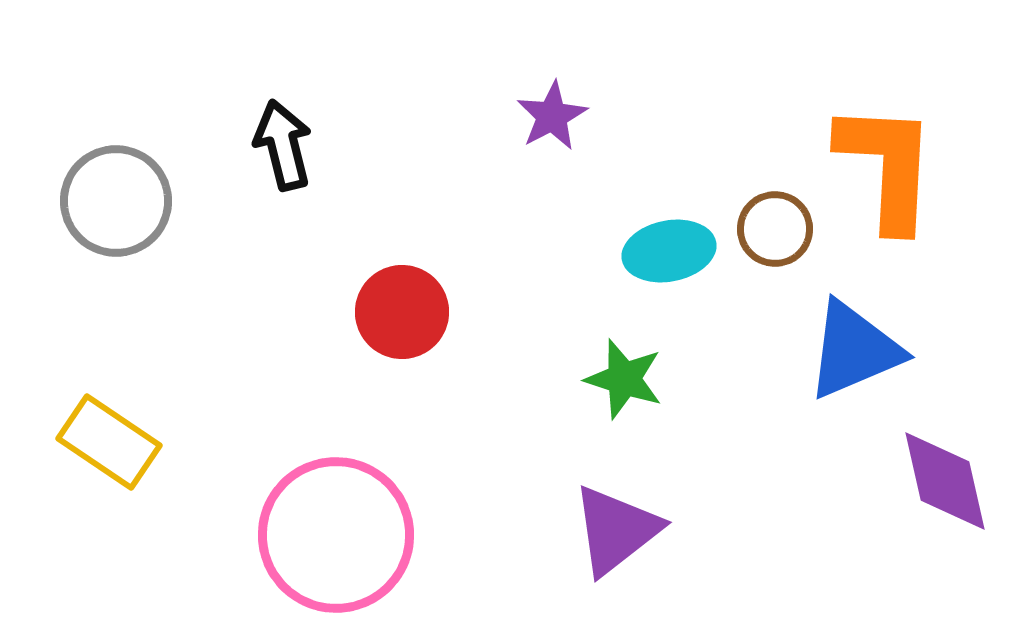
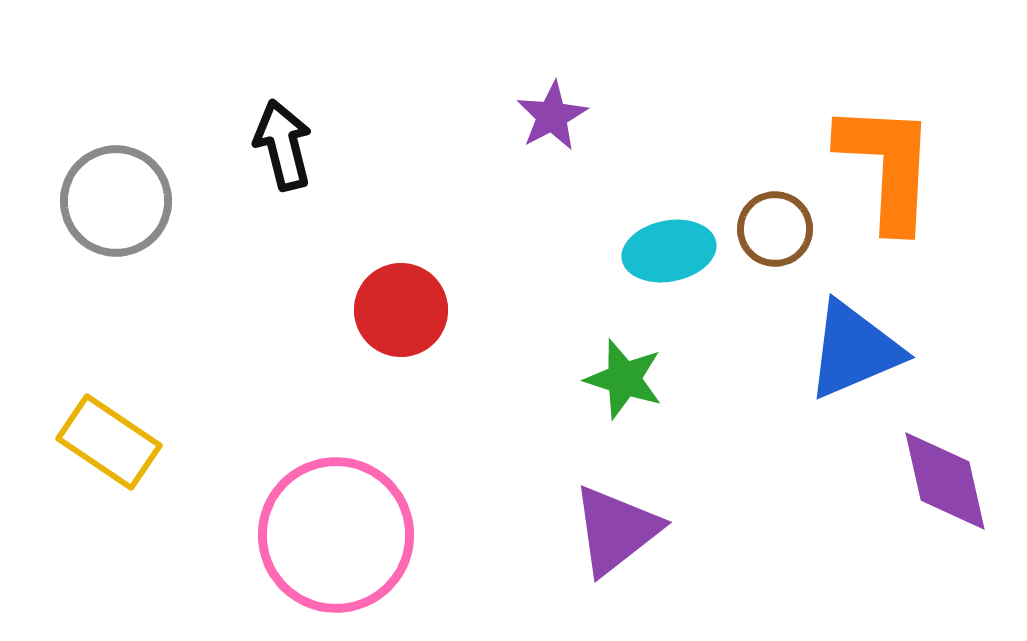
red circle: moved 1 px left, 2 px up
